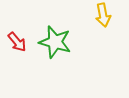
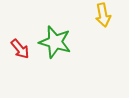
red arrow: moved 3 px right, 7 px down
